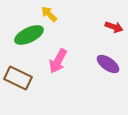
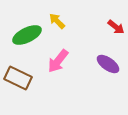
yellow arrow: moved 8 px right, 7 px down
red arrow: moved 2 px right; rotated 18 degrees clockwise
green ellipse: moved 2 px left
pink arrow: rotated 10 degrees clockwise
